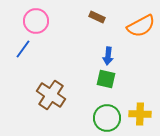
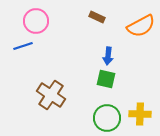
blue line: moved 3 px up; rotated 36 degrees clockwise
